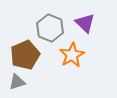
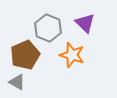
gray hexagon: moved 2 px left
orange star: rotated 25 degrees counterclockwise
gray triangle: rotated 48 degrees clockwise
